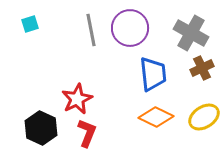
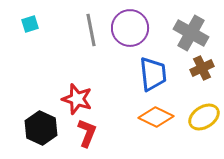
red star: rotated 28 degrees counterclockwise
